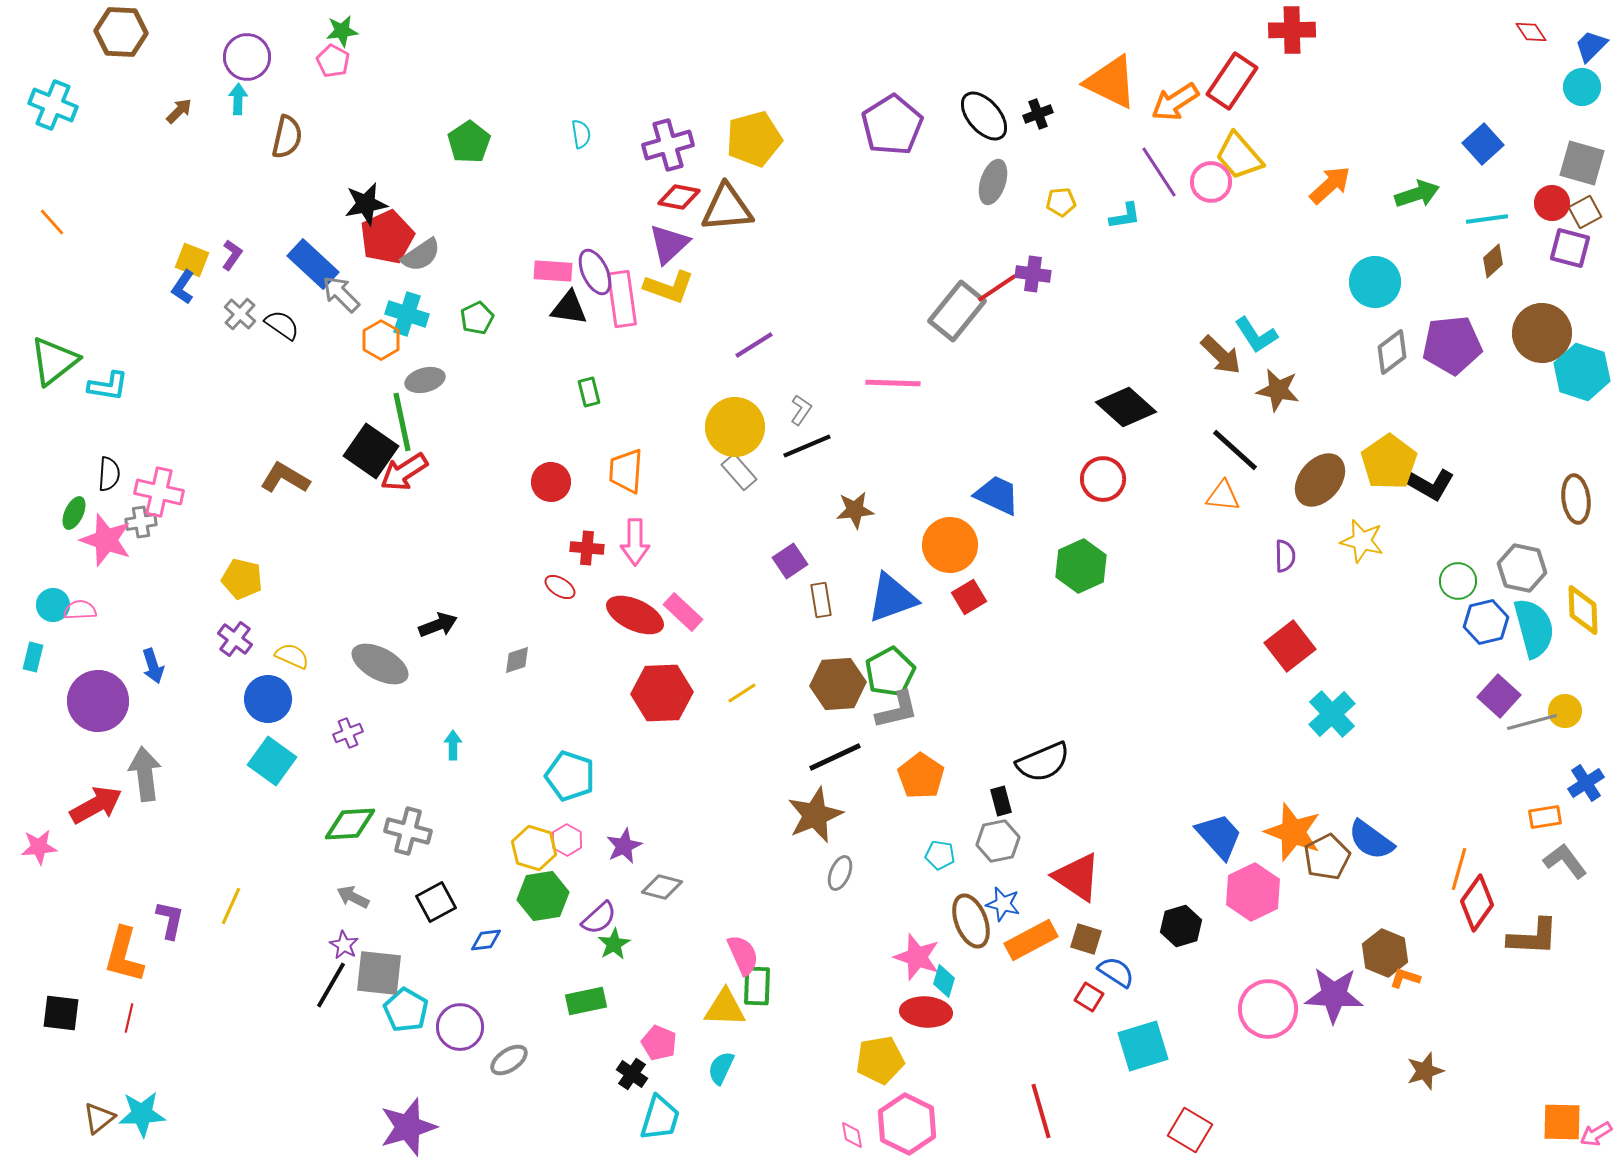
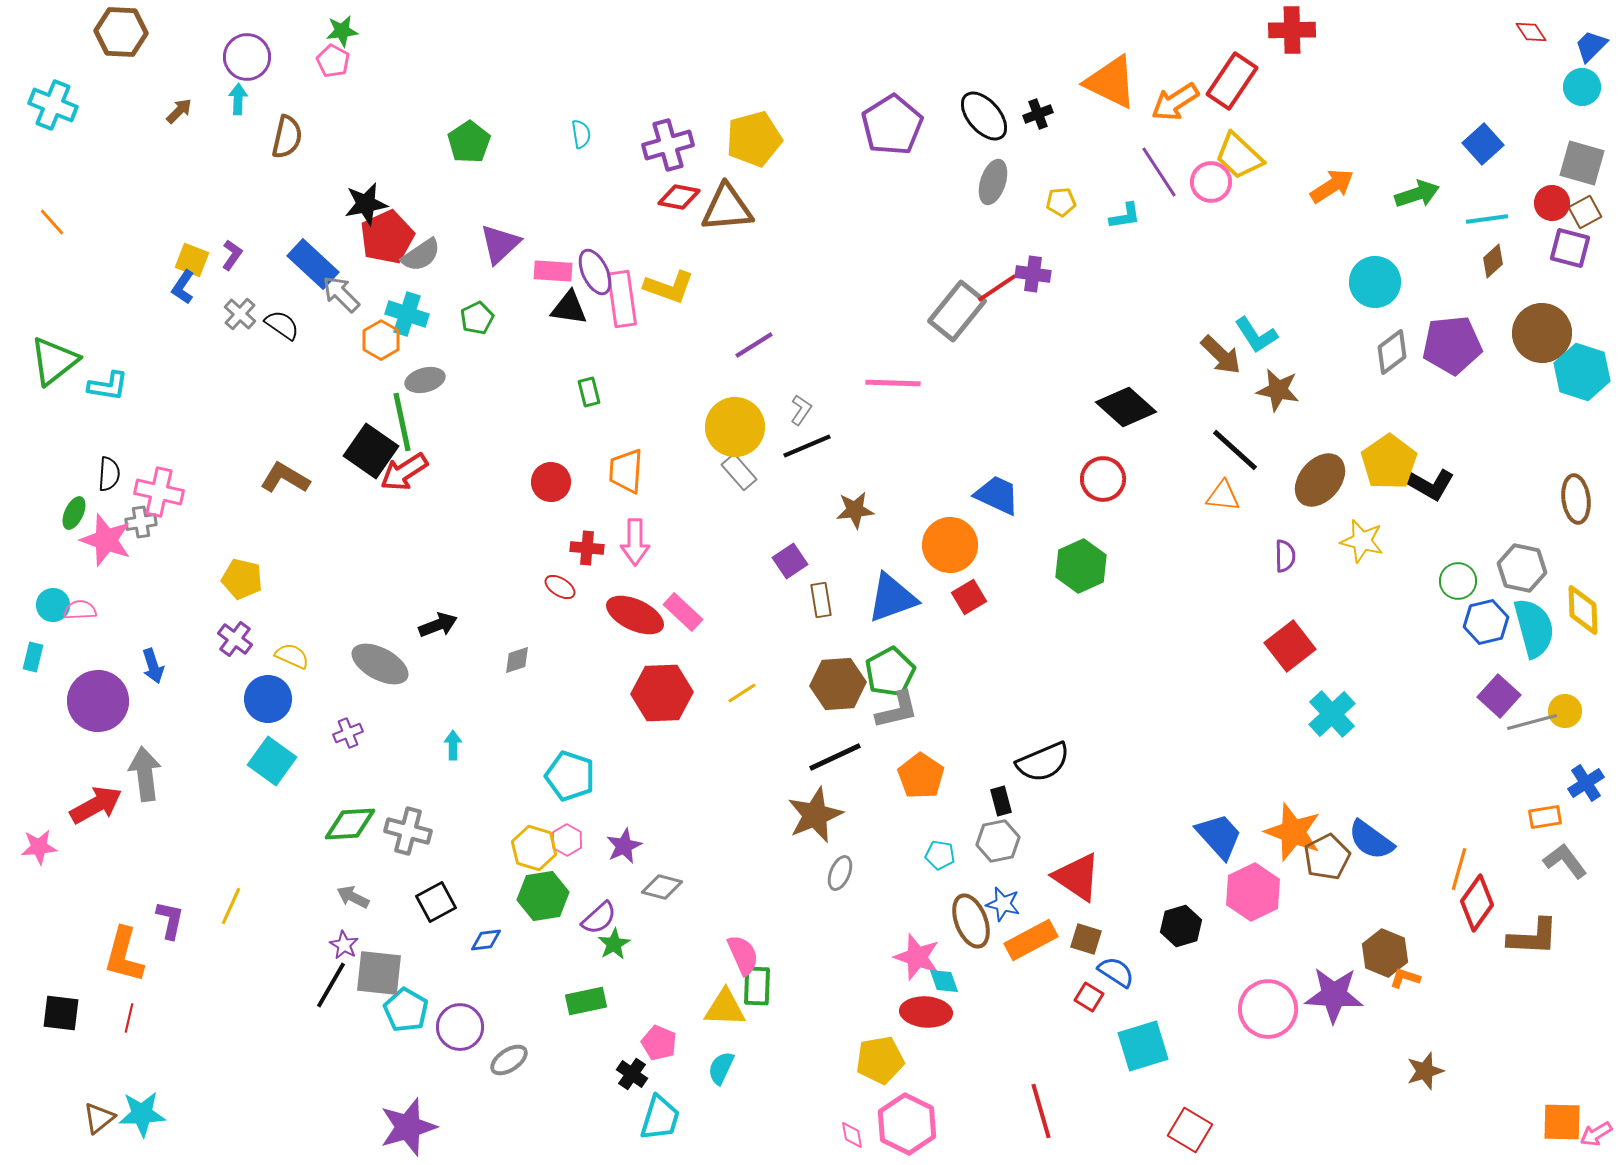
yellow trapezoid at (1239, 156): rotated 6 degrees counterclockwise
orange arrow at (1330, 185): moved 2 px right, 1 px down; rotated 9 degrees clockwise
purple triangle at (669, 244): moved 169 px left
cyan diamond at (944, 981): rotated 36 degrees counterclockwise
